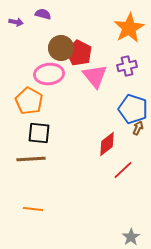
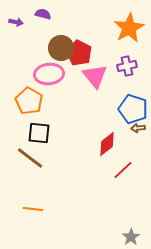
brown arrow: rotated 120 degrees counterclockwise
brown line: moved 1 px left, 1 px up; rotated 40 degrees clockwise
